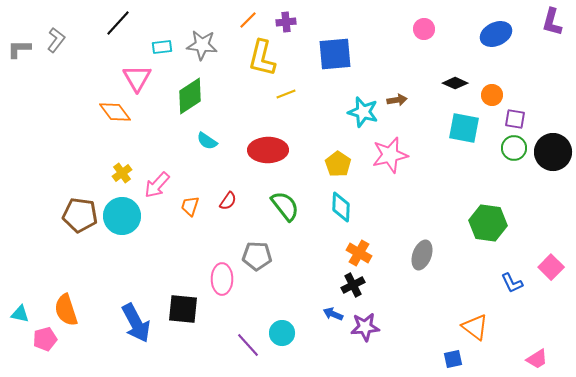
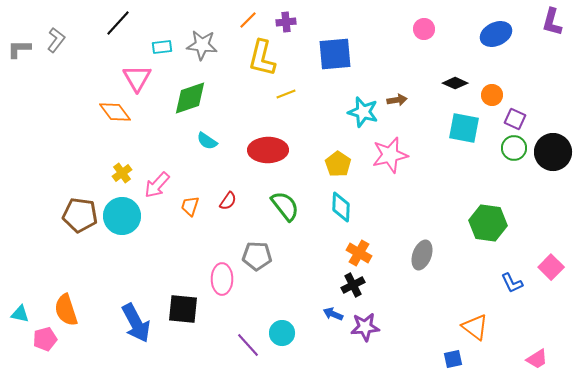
green diamond at (190, 96): moved 2 px down; rotated 15 degrees clockwise
purple square at (515, 119): rotated 15 degrees clockwise
